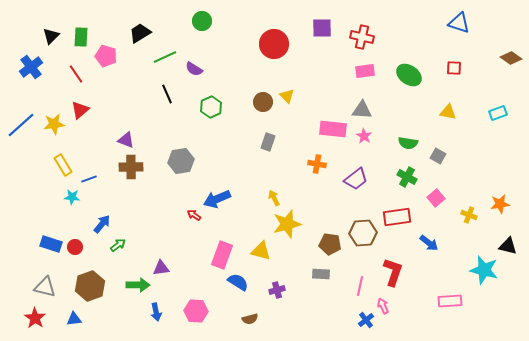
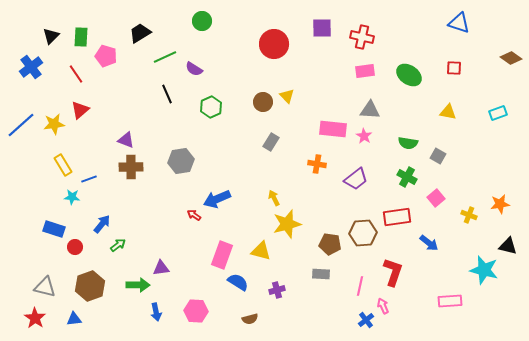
gray triangle at (362, 110): moved 8 px right
gray rectangle at (268, 142): moved 3 px right; rotated 12 degrees clockwise
blue rectangle at (51, 244): moved 3 px right, 15 px up
